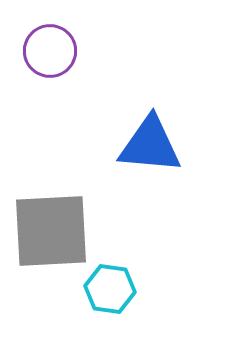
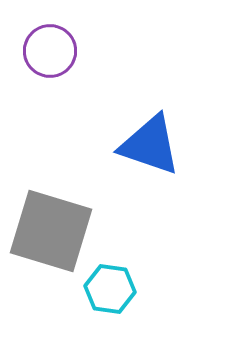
blue triangle: rotated 14 degrees clockwise
gray square: rotated 20 degrees clockwise
